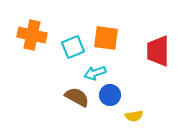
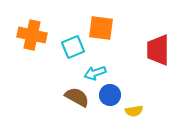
orange square: moved 5 px left, 10 px up
red trapezoid: moved 1 px up
yellow semicircle: moved 5 px up
